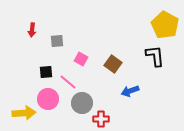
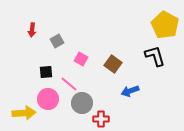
gray square: rotated 24 degrees counterclockwise
black L-shape: rotated 10 degrees counterclockwise
pink line: moved 1 px right, 2 px down
